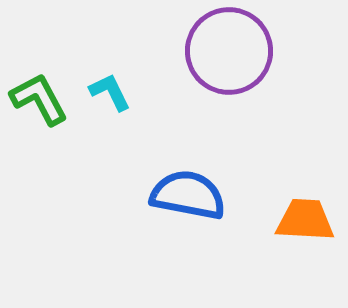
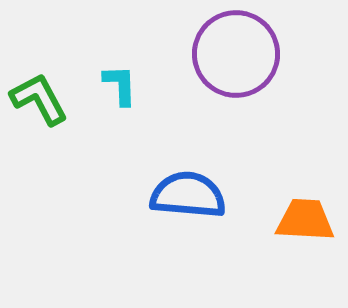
purple circle: moved 7 px right, 3 px down
cyan L-shape: moved 10 px right, 7 px up; rotated 24 degrees clockwise
blue semicircle: rotated 6 degrees counterclockwise
